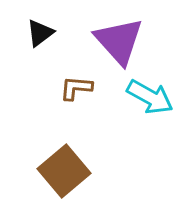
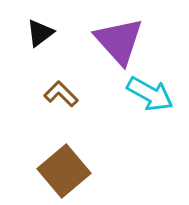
brown L-shape: moved 15 px left, 6 px down; rotated 40 degrees clockwise
cyan arrow: moved 3 px up
